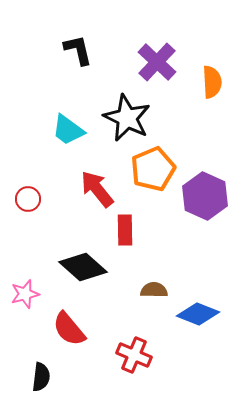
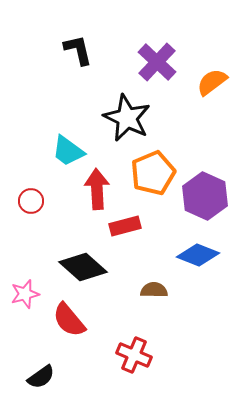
orange semicircle: rotated 124 degrees counterclockwise
cyan trapezoid: moved 21 px down
orange pentagon: moved 4 px down
red arrow: rotated 36 degrees clockwise
red circle: moved 3 px right, 2 px down
red rectangle: moved 4 px up; rotated 76 degrees clockwise
blue diamond: moved 59 px up
red semicircle: moved 9 px up
black semicircle: rotated 48 degrees clockwise
